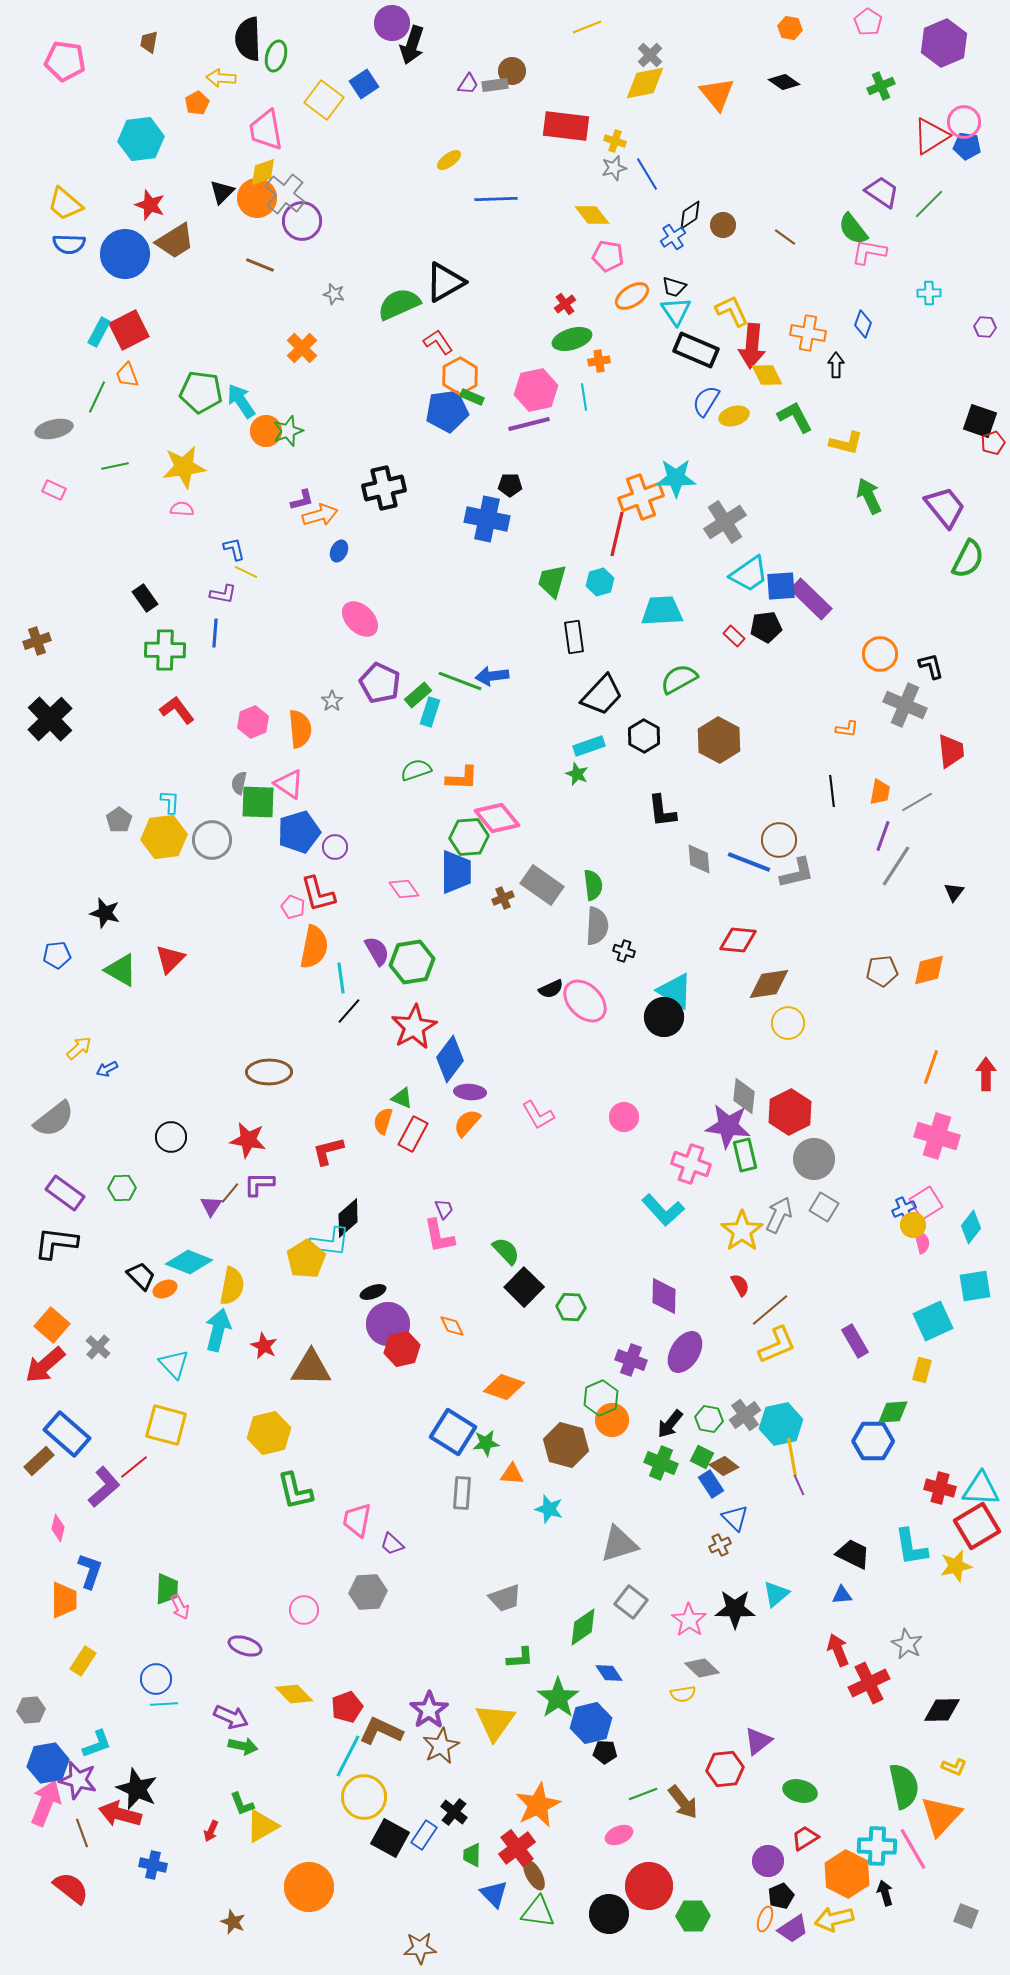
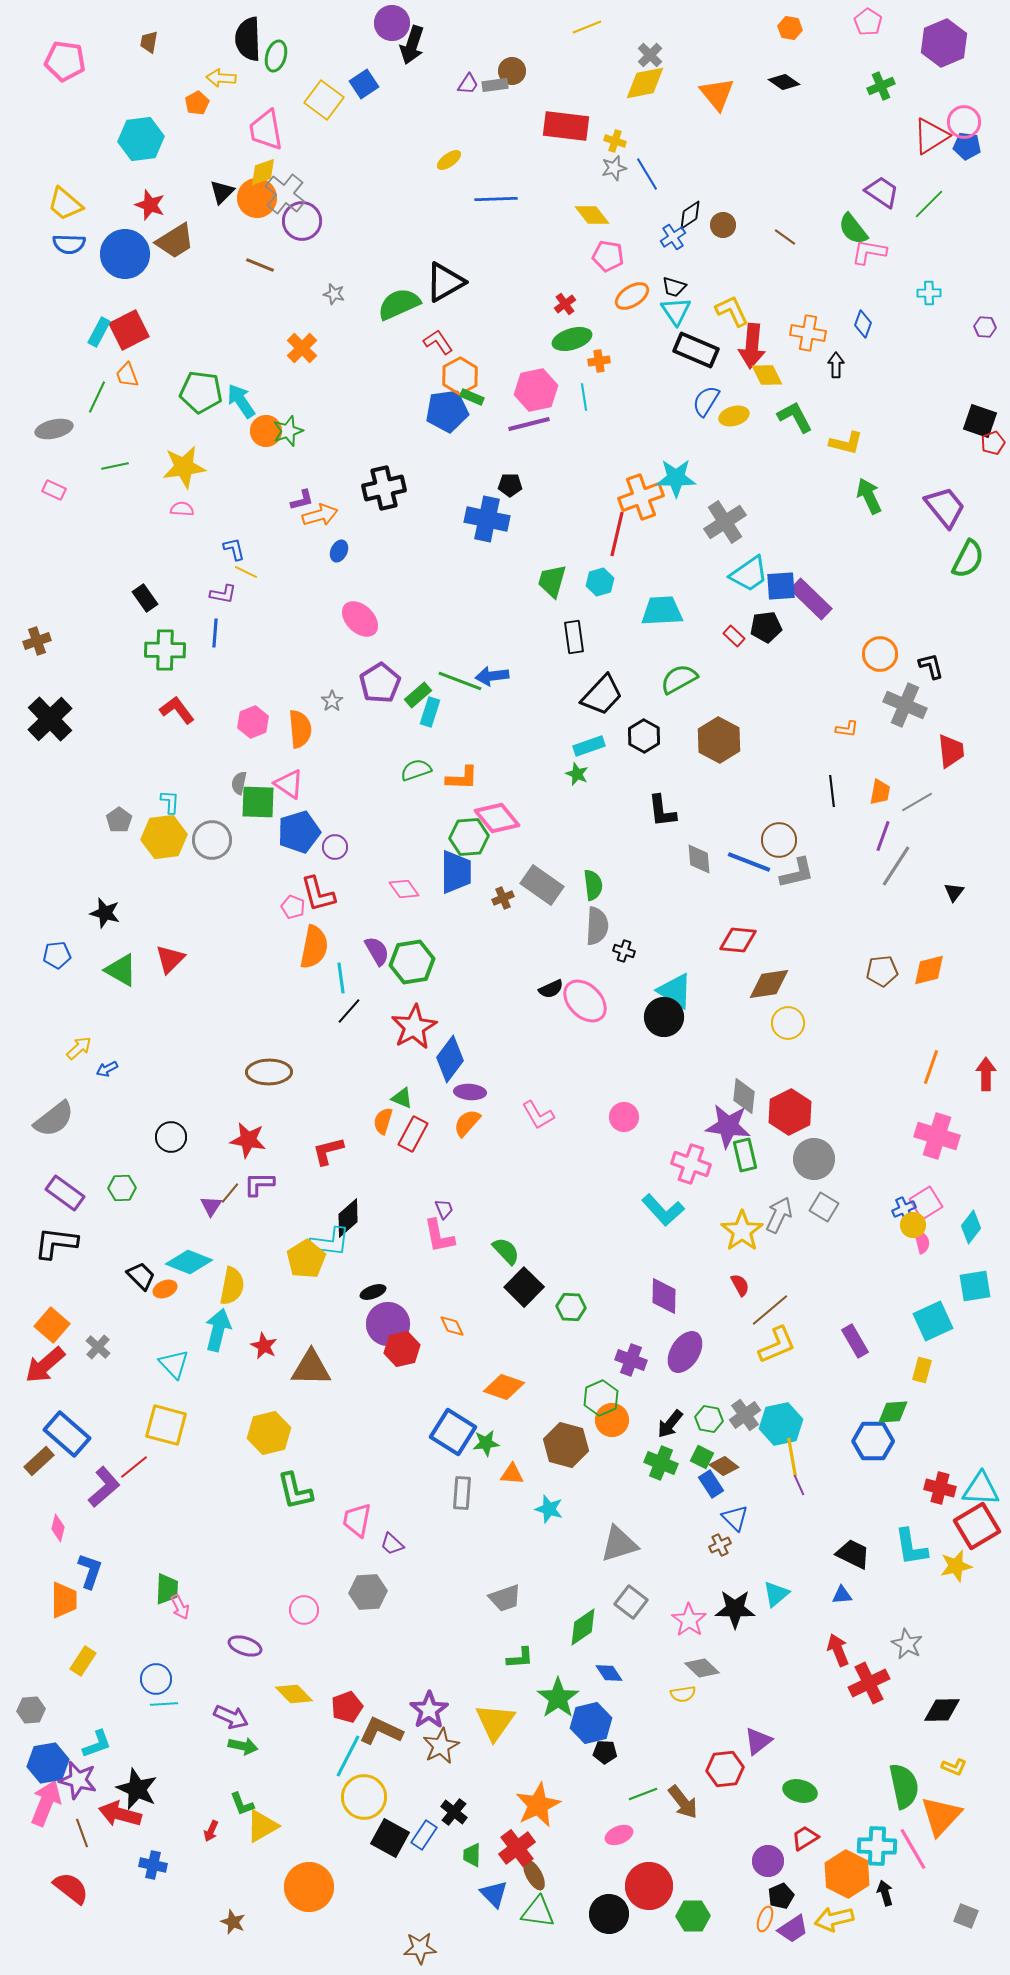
purple pentagon at (380, 683): rotated 15 degrees clockwise
